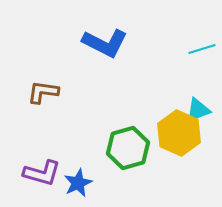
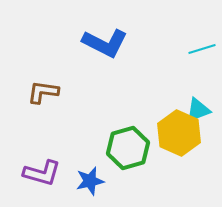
blue star: moved 12 px right, 2 px up; rotated 12 degrees clockwise
